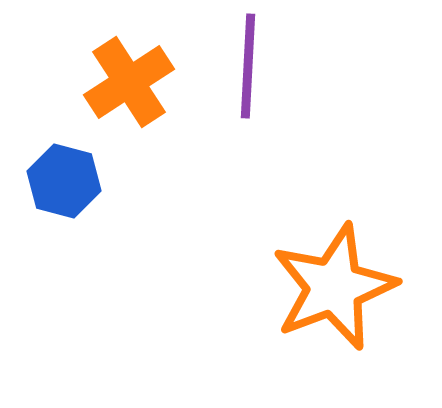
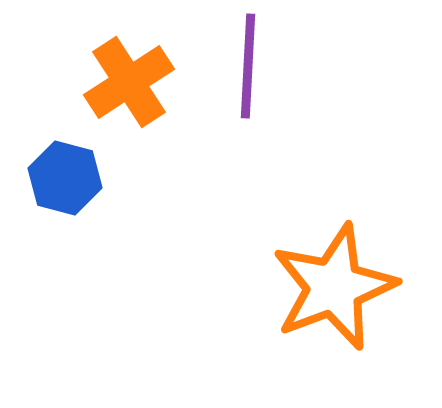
blue hexagon: moved 1 px right, 3 px up
